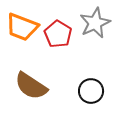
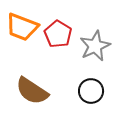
gray star: moved 23 px down
brown semicircle: moved 1 px right, 5 px down
